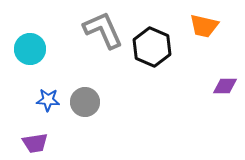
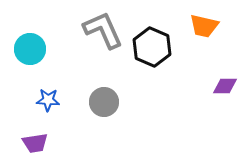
gray circle: moved 19 px right
